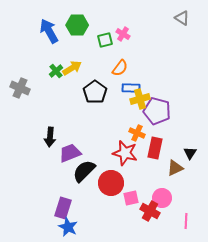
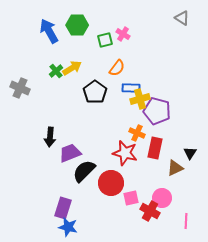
orange semicircle: moved 3 px left
blue star: rotated 12 degrees counterclockwise
